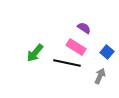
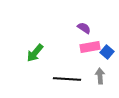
pink rectangle: moved 14 px right; rotated 42 degrees counterclockwise
black line: moved 16 px down; rotated 8 degrees counterclockwise
gray arrow: rotated 28 degrees counterclockwise
